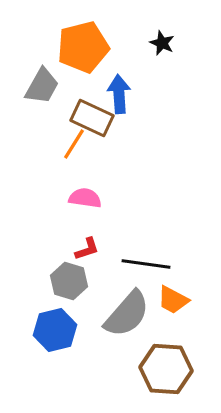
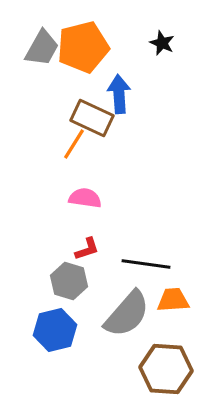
gray trapezoid: moved 38 px up
orange trapezoid: rotated 148 degrees clockwise
